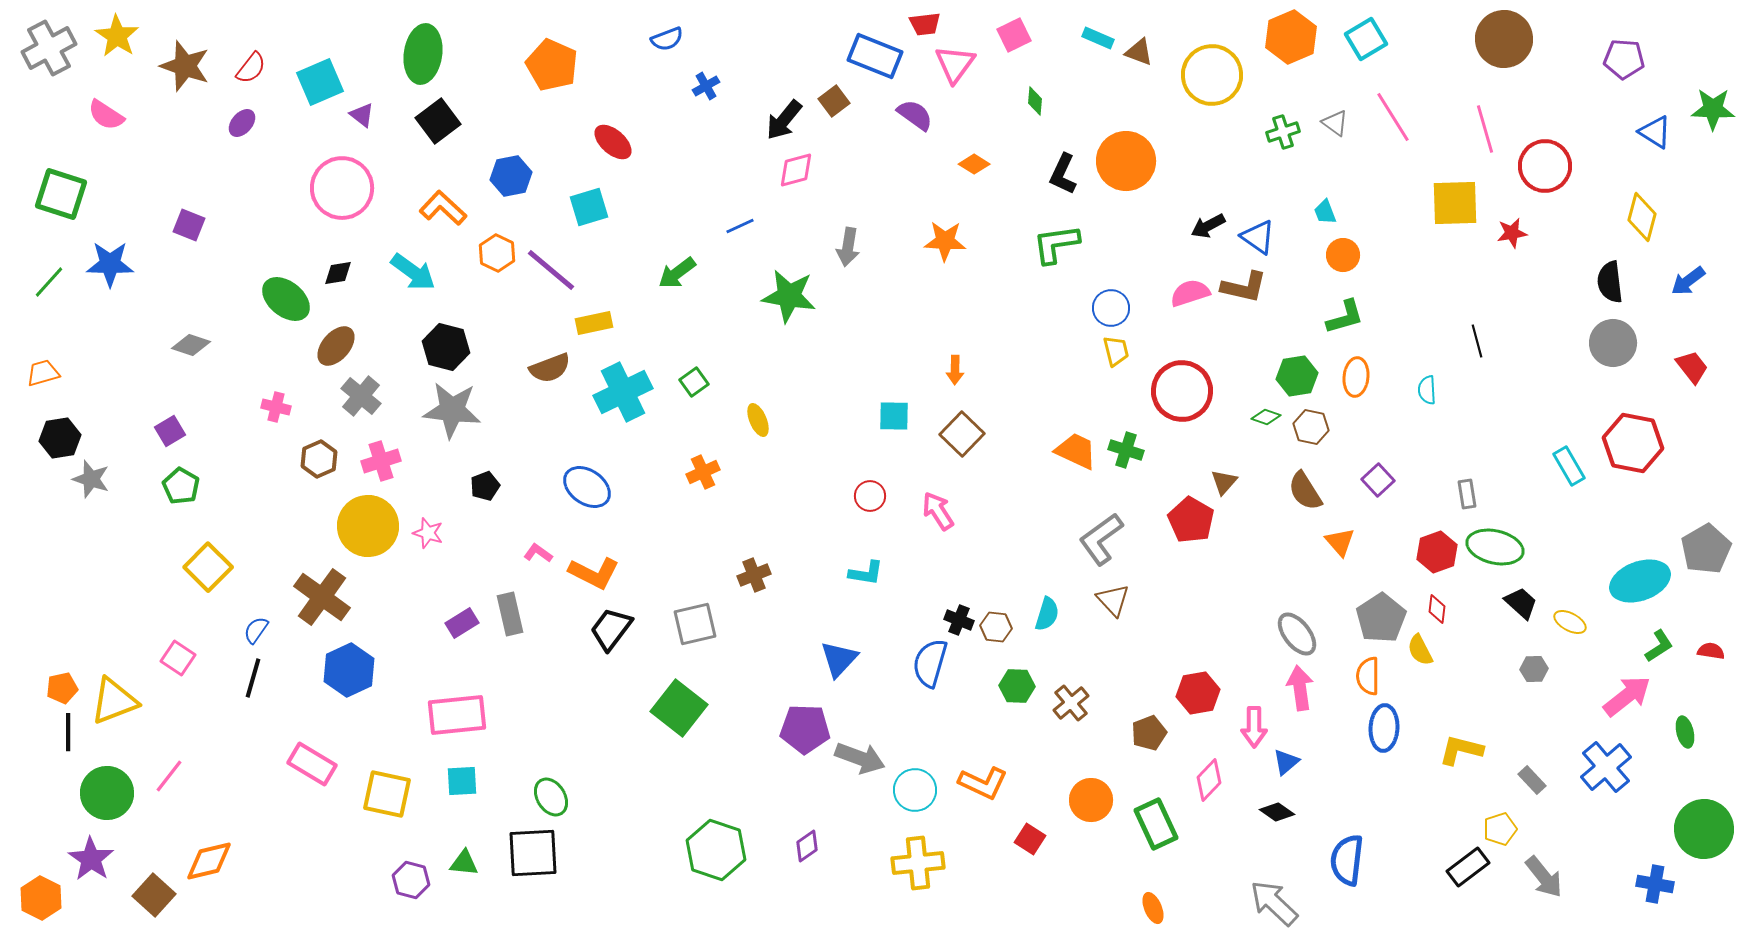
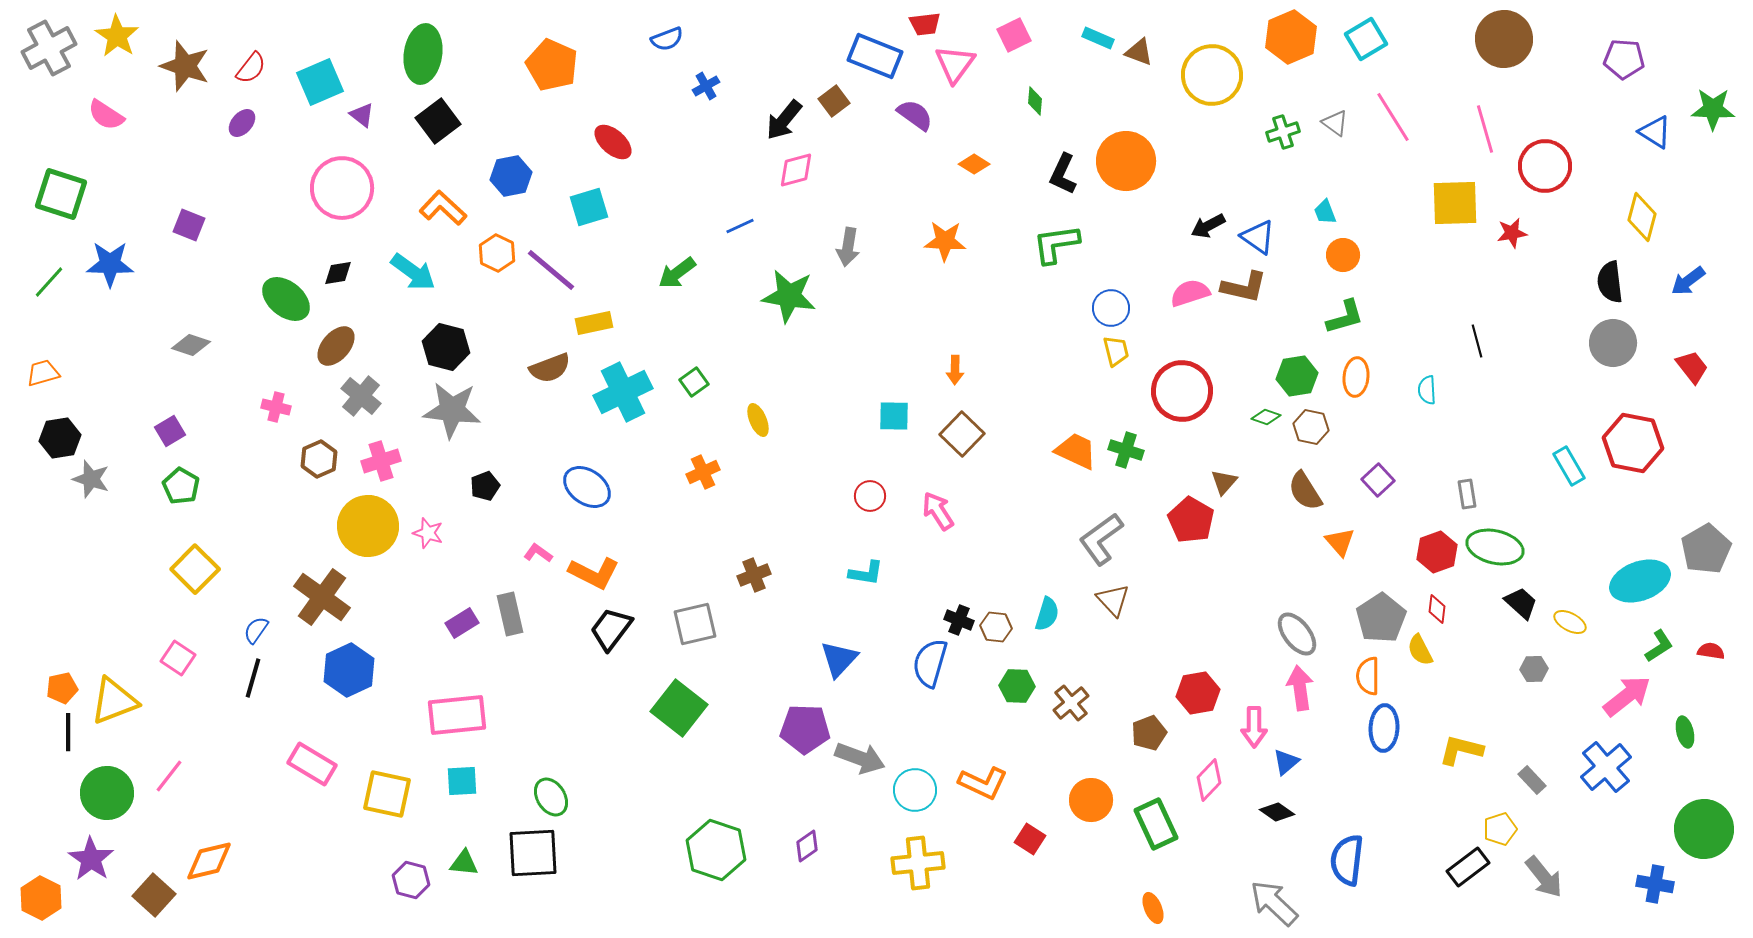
yellow square at (208, 567): moved 13 px left, 2 px down
